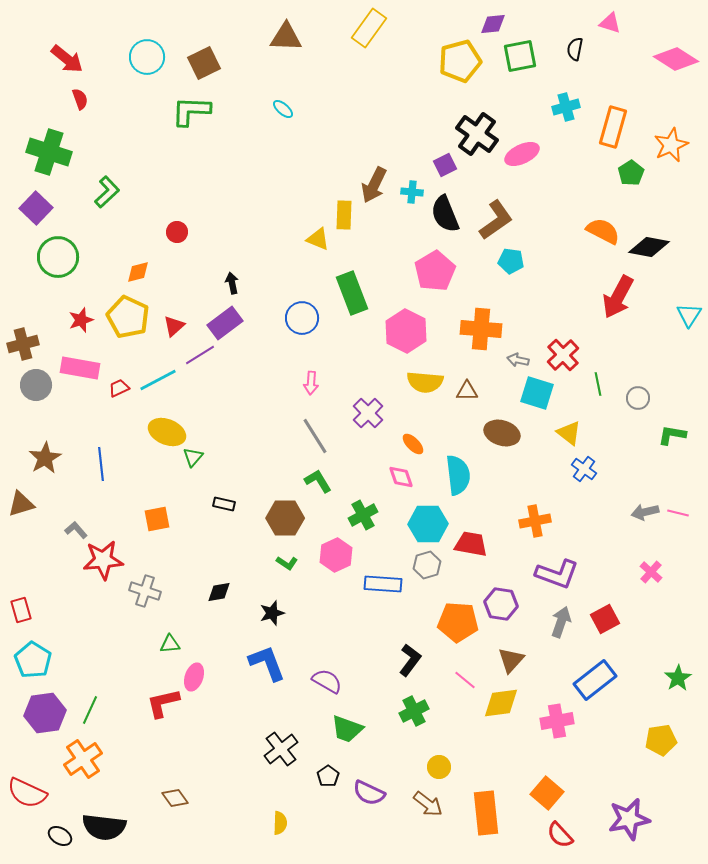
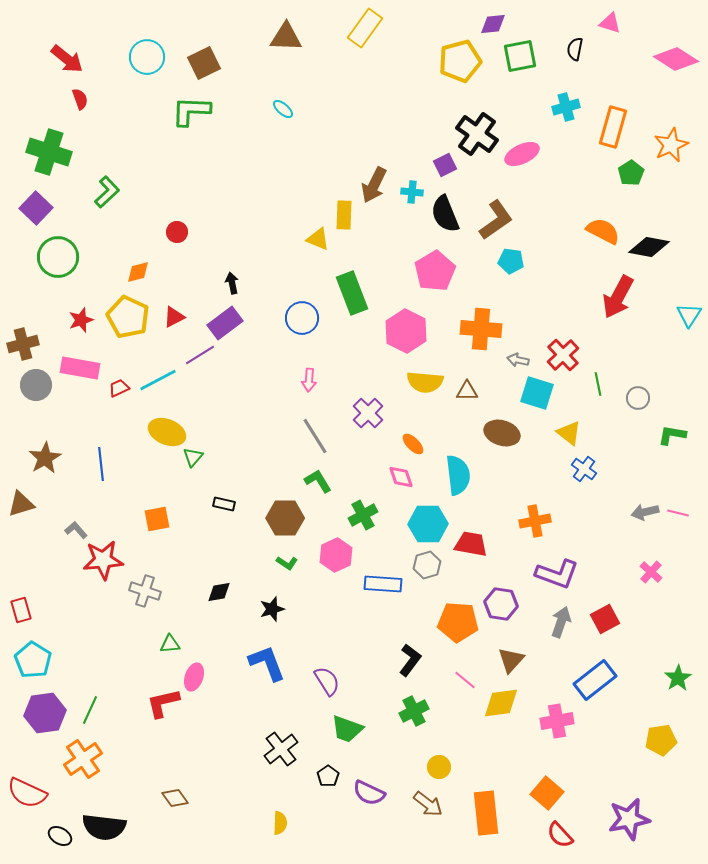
yellow rectangle at (369, 28): moved 4 px left
red triangle at (174, 326): moved 9 px up; rotated 15 degrees clockwise
pink arrow at (311, 383): moved 2 px left, 3 px up
black star at (272, 613): moved 4 px up
purple semicircle at (327, 681): rotated 28 degrees clockwise
